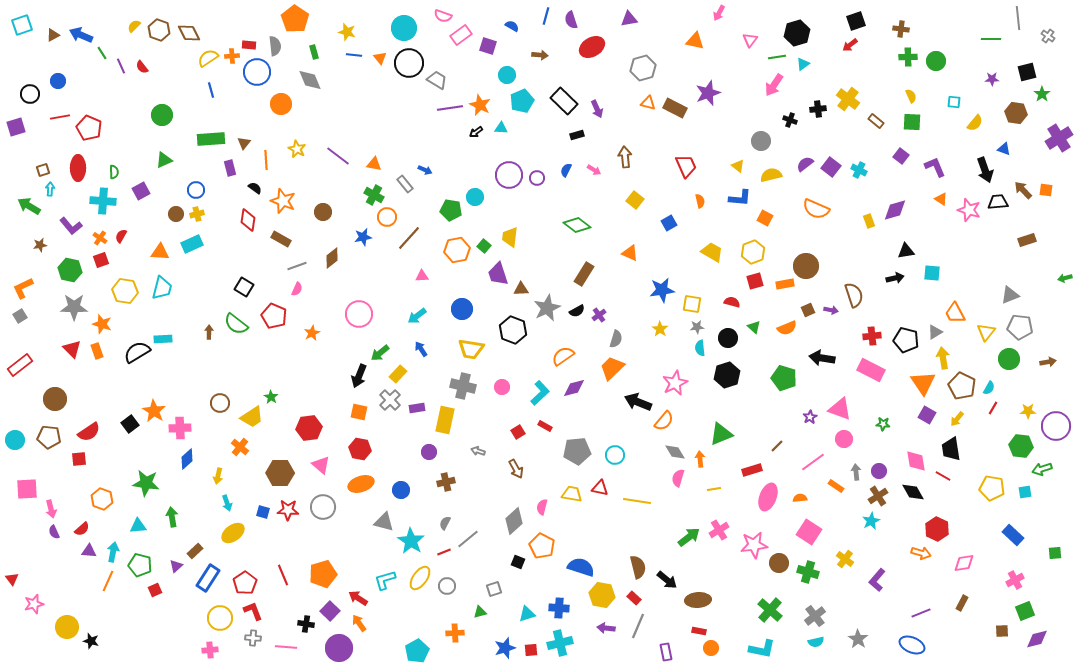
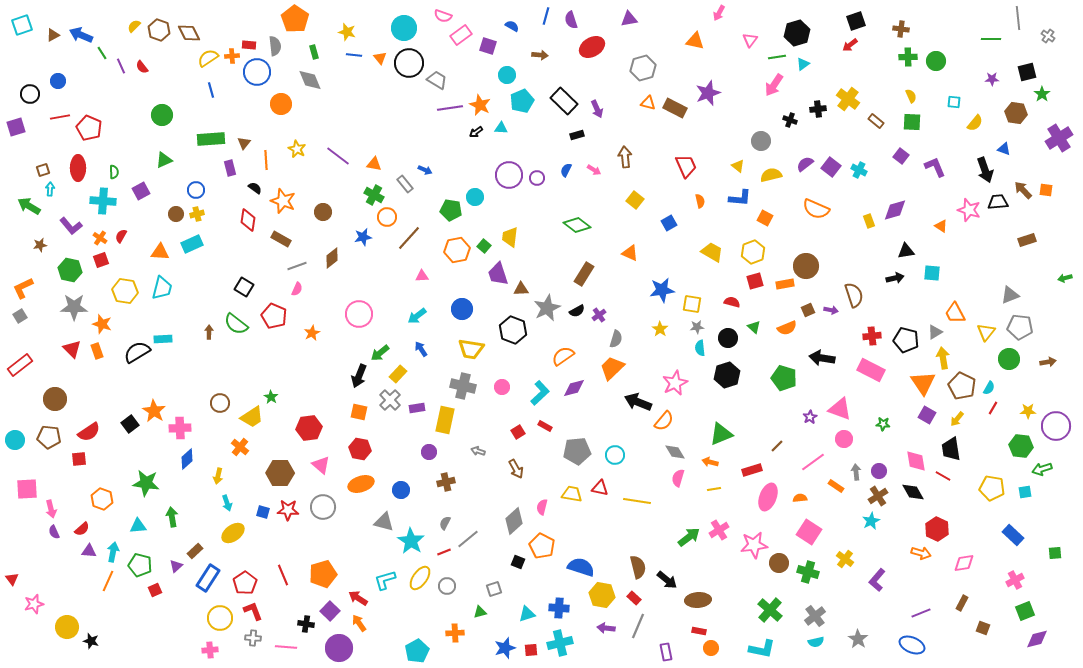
orange triangle at (941, 199): moved 27 px down
orange arrow at (700, 459): moved 10 px right, 3 px down; rotated 70 degrees counterclockwise
brown square at (1002, 631): moved 19 px left, 3 px up; rotated 24 degrees clockwise
